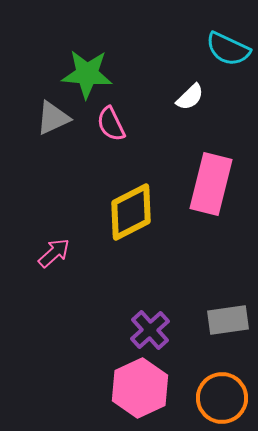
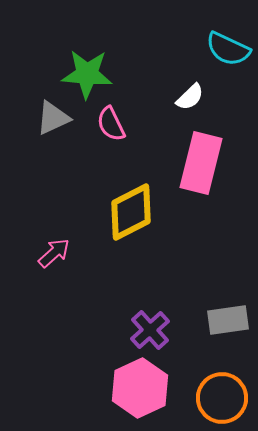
pink rectangle: moved 10 px left, 21 px up
